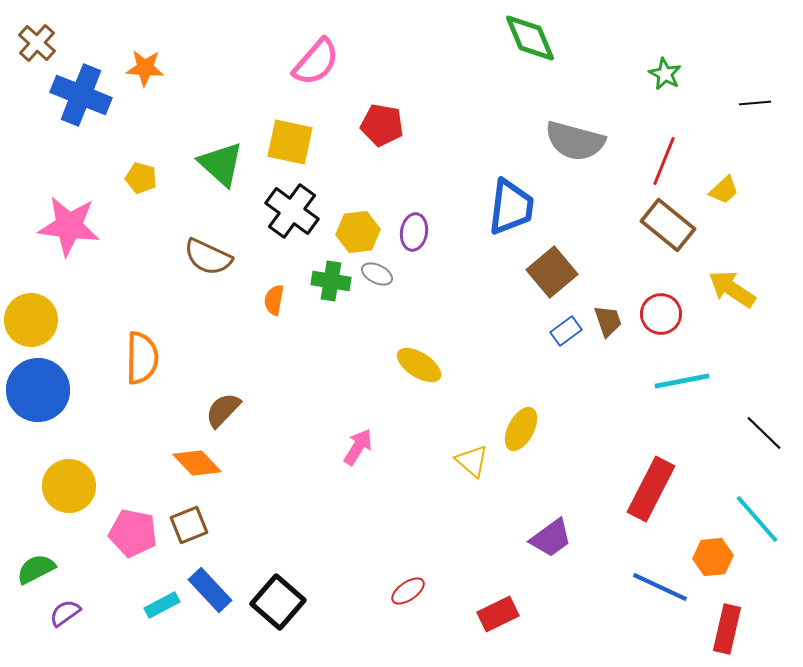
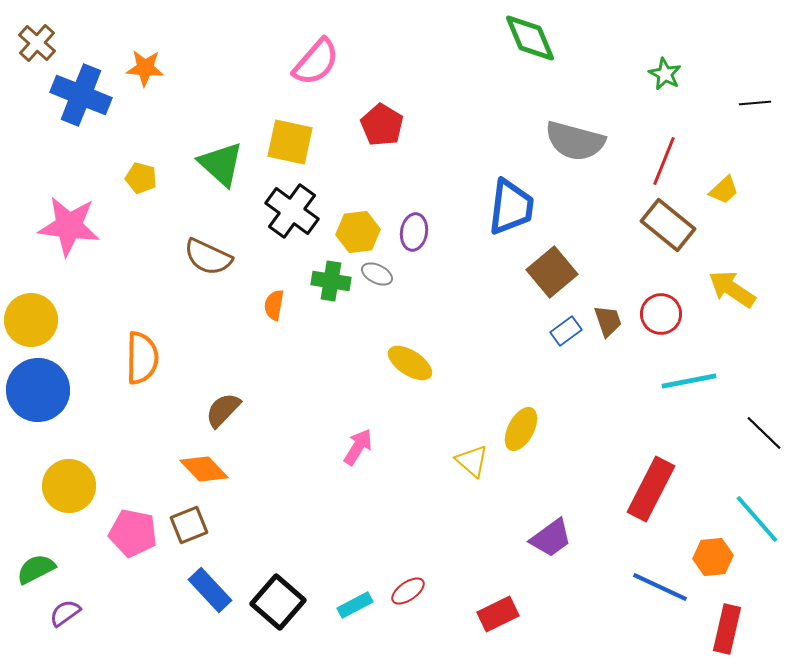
red pentagon at (382, 125): rotated 21 degrees clockwise
orange semicircle at (274, 300): moved 5 px down
yellow ellipse at (419, 365): moved 9 px left, 2 px up
cyan line at (682, 381): moved 7 px right
orange diamond at (197, 463): moved 7 px right, 6 px down
cyan rectangle at (162, 605): moved 193 px right
